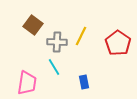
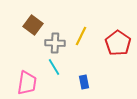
gray cross: moved 2 px left, 1 px down
